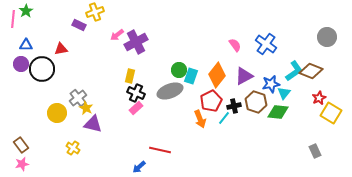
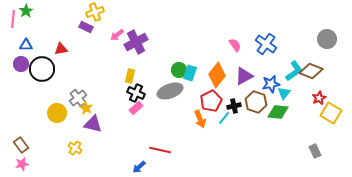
purple rectangle at (79, 25): moved 7 px right, 2 px down
gray circle at (327, 37): moved 2 px down
cyan rectangle at (191, 76): moved 1 px left, 3 px up
yellow cross at (73, 148): moved 2 px right
